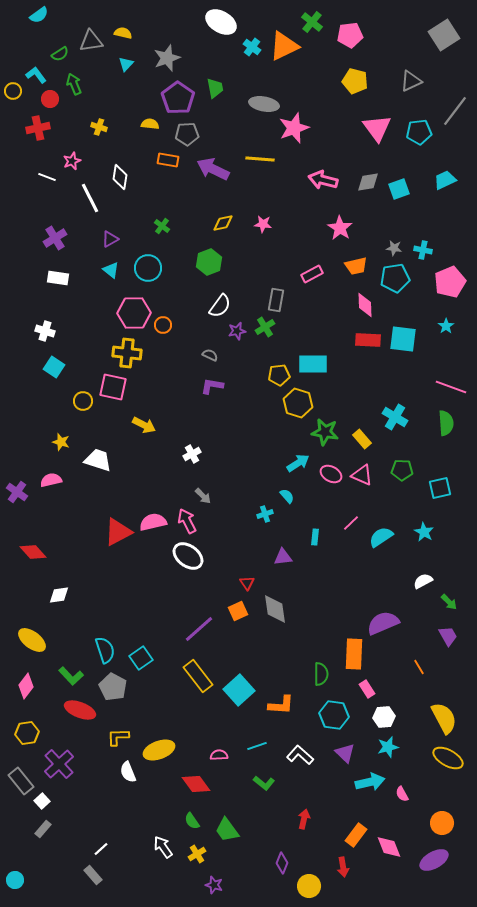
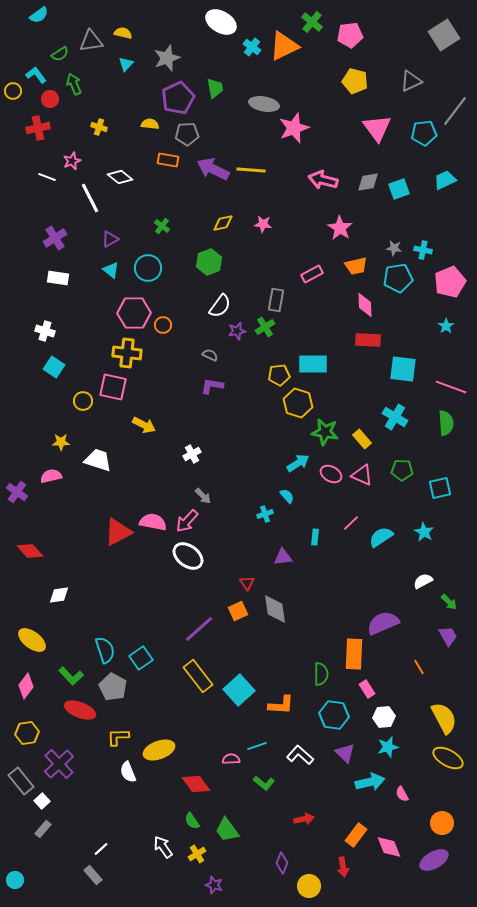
purple pentagon at (178, 98): rotated 12 degrees clockwise
cyan pentagon at (419, 132): moved 5 px right, 1 px down
yellow line at (260, 159): moved 9 px left, 11 px down
white diamond at (120, 177): rotated 60 degrees counterclockwise
cyan pentagon at (395, 278): moved 3 px right
cyan square at (403, 339): moved 30 px down
yellow star at (61, 442): rotated 18 degrees counterclockwise
pink semicircle at (51, 480): moved 4 px up
pink arrow at (187, 521): rotated 110 degrees counterclockwise
pink semicircle at (153, 522): rotated 24 degrees clockwise
red diamond at (33, 552): moved 3 px left, 1 px up
pink semicircle at (219, 755): moved 12 px right, 4 px down
red arrow at (304, 819): rotated 66 degrees clockwise
